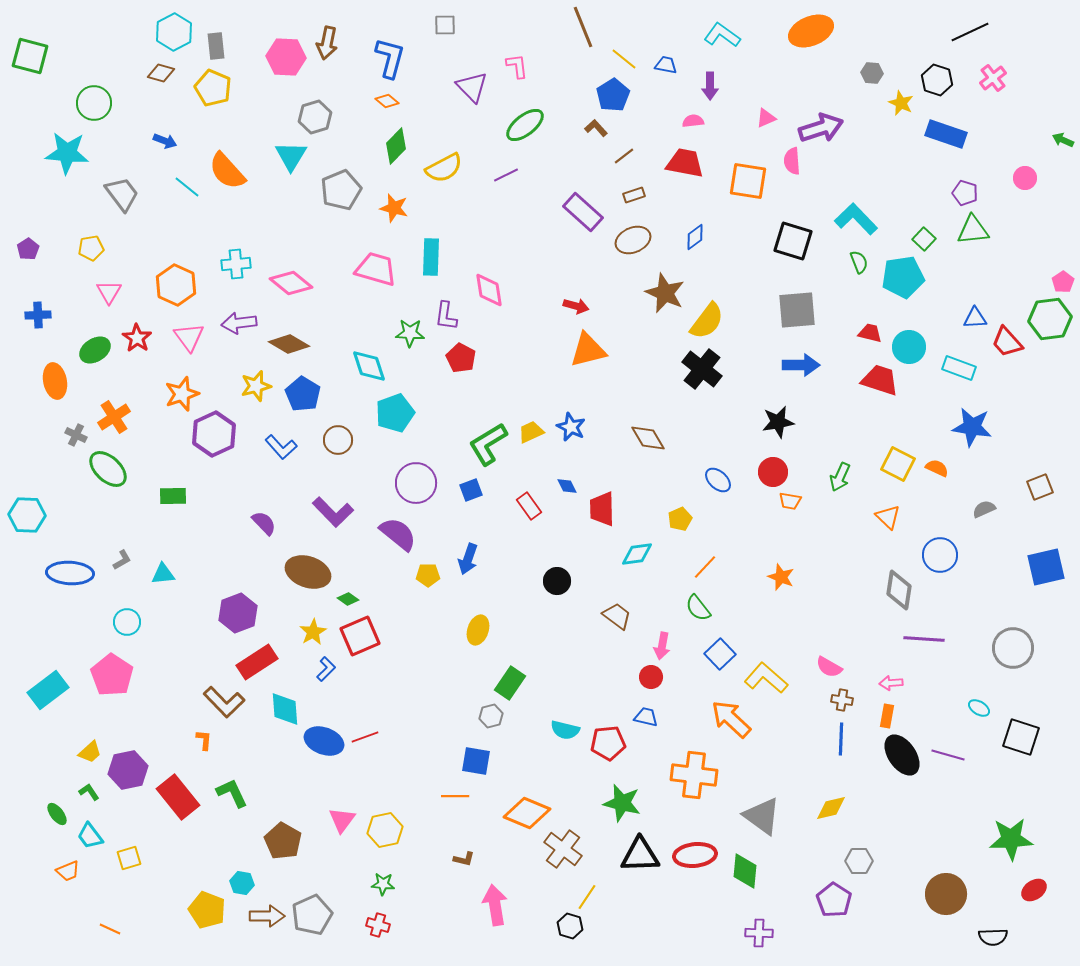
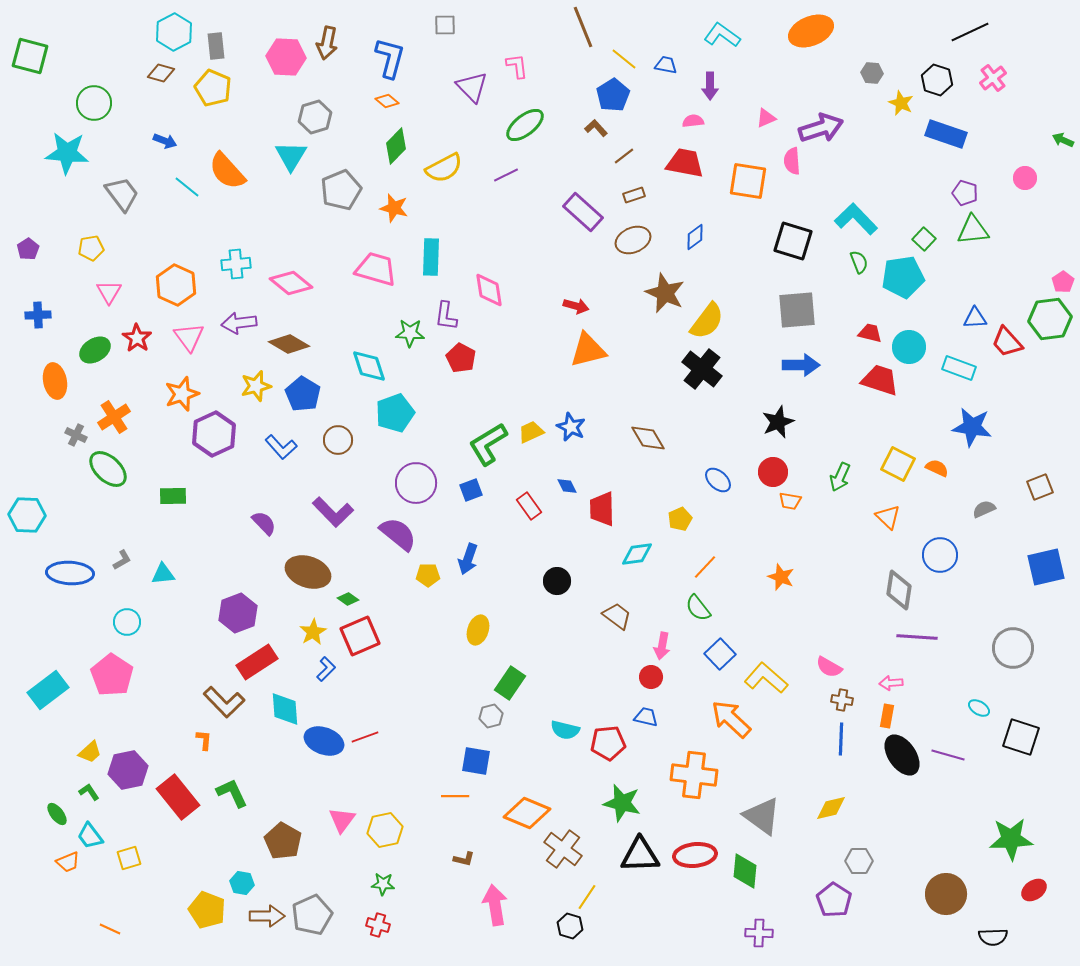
black star at (778, 422): rotated 12 degrees counterclockwise
purple line at (924, 639): moved 7 px left, 2 px up
orange trapezoid at (68, 871): moved 9 px up
